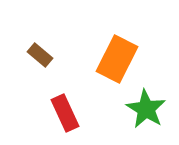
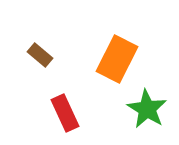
green star: moved 1 px right
